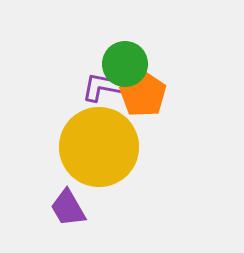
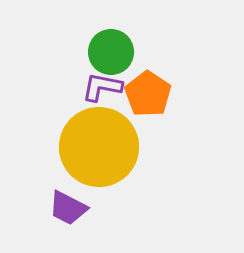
green circle: moved 14 px left, 12 px up
orange pentagon: moved 5 px right
purple trapezoid: rotated 33 degrees counterclockwise
